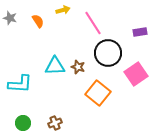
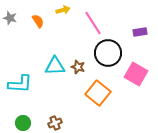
pink square: rotated 25 degrees counterclockwise
